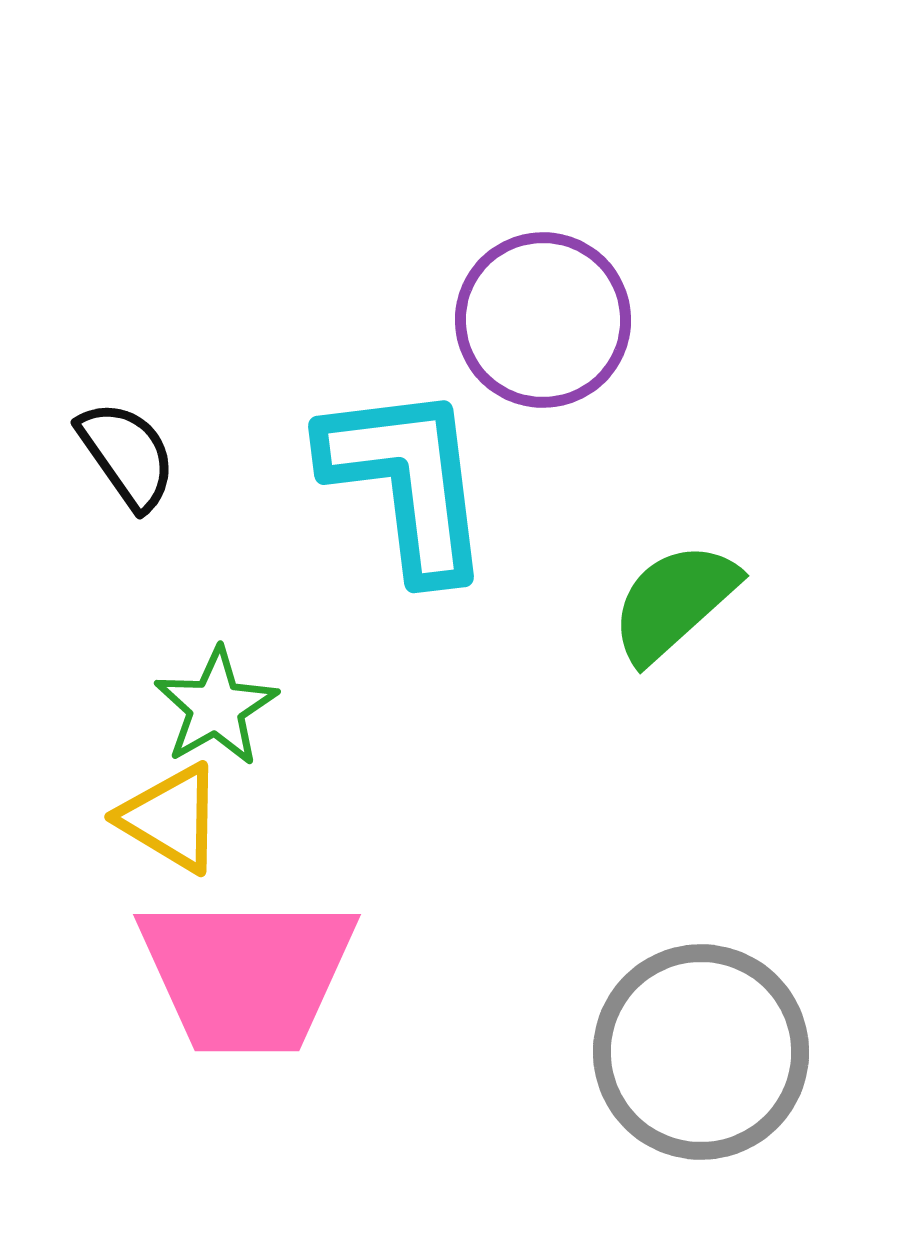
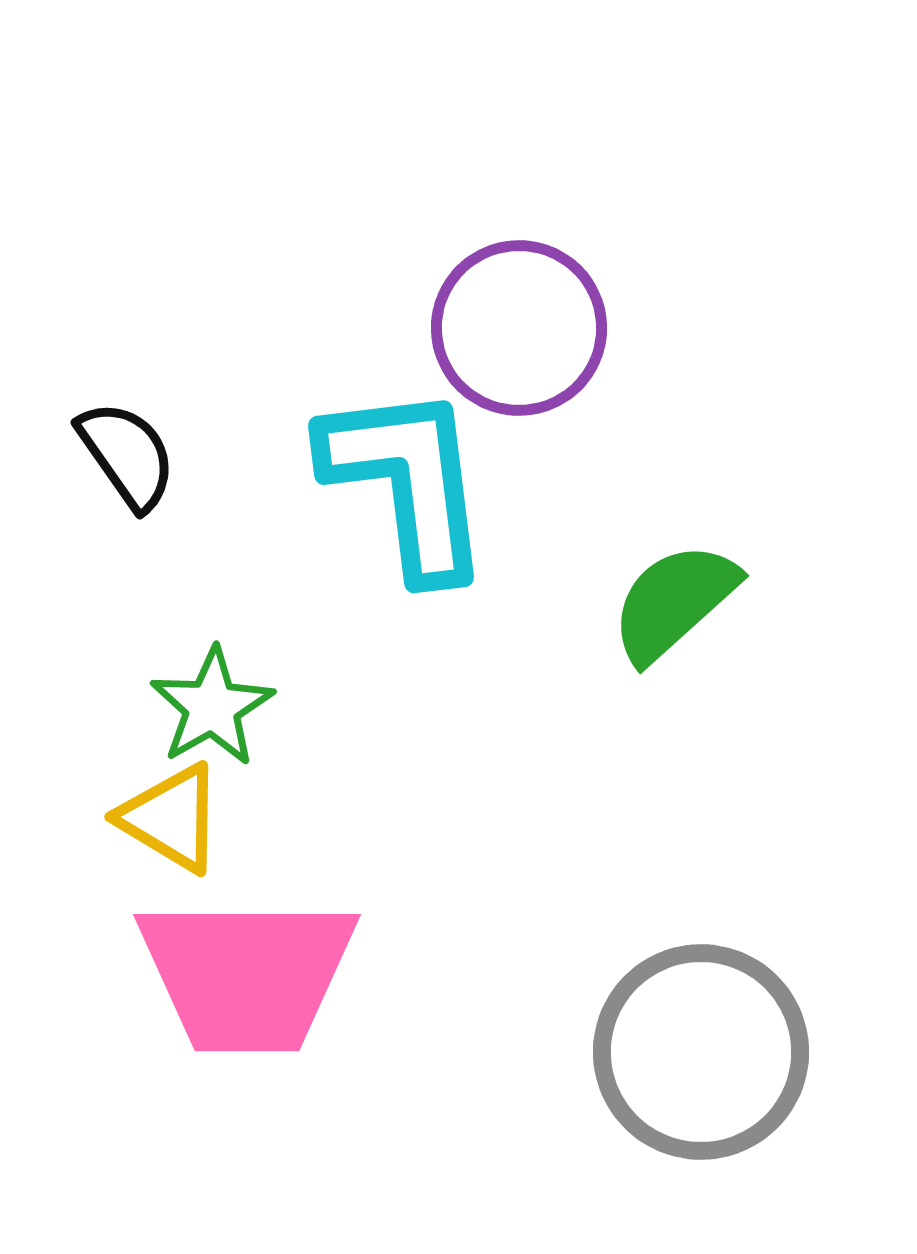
purple circle: moved 24 px left, 8 px down
green star: moved 4 px left
